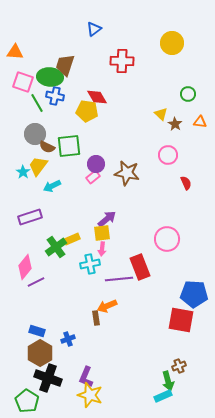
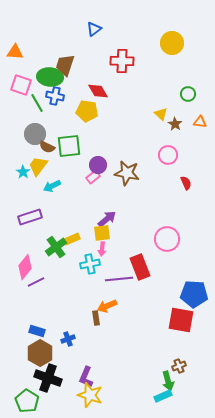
pink square at (23, 82): moved 2 px left, 3 px down
red diamond at (97, 97): moved 1 px right, 6 px up
purple circle at (96, 164): moved 2 px right, 1 px down
